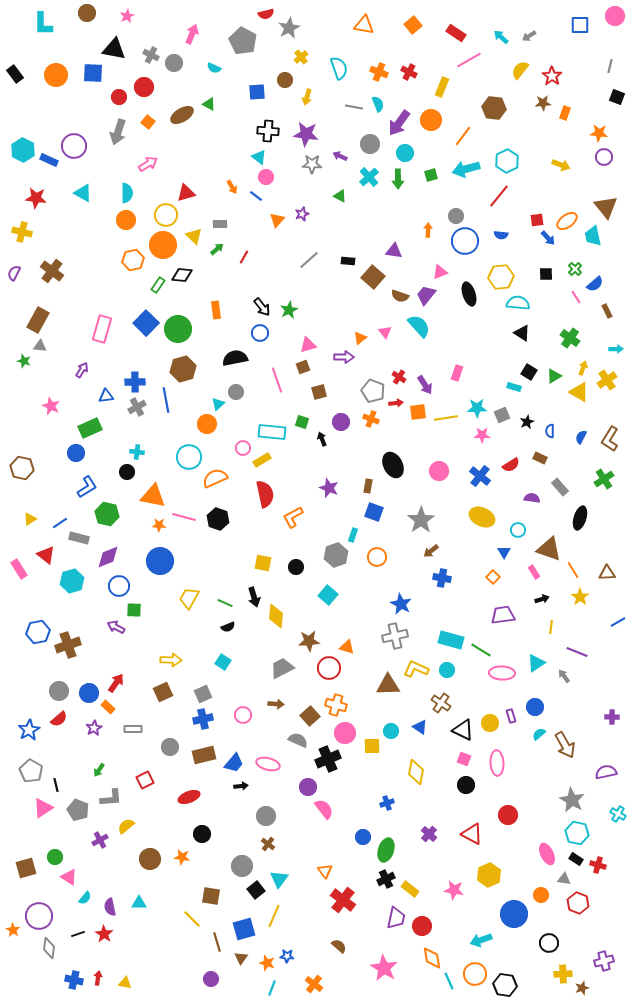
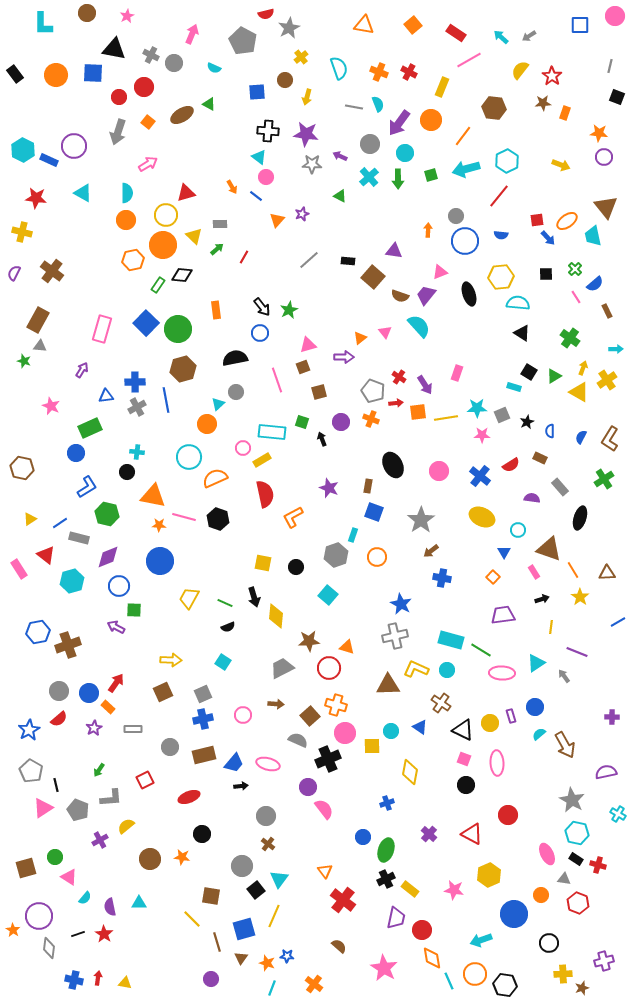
yellow diamond at (416, 772): moved 6 px left
red circle at (422, 926): moved 4 px down
